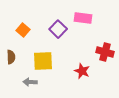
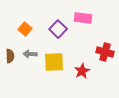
orange square: moved 2 px right, 1 px up
brown semicircle: moved 1 px left, 1 px up
yellow square: moved 11 px right, 1 px down
red star: rotated 21 degrees clockwise
gray arrow: moved 28 px up
